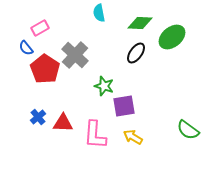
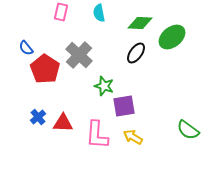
pink rectangle: moved 21 px right, 16 px up; rotated 48 degrees counterclockwise
gray cross: moved 4 px right
pink L-shape: moved 2 px right
